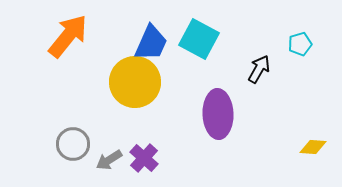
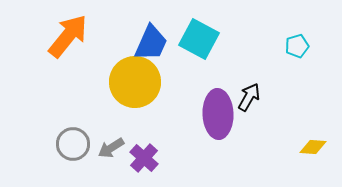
cyan pentagon: moved 3 px left, 2 px down
black arrow: moved 10 px left, 28 px down
gray arrow: moved 2 px right, 12 px up
